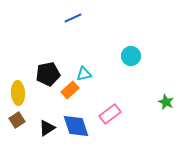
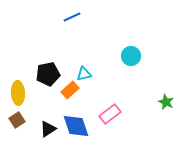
blue line: moved 1 px left, 1 px up
black triangle: moved 1 px right, 1 px down
